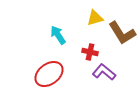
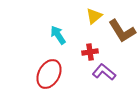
yellow triangle: moved 1 px left, 2 px up; rotated 24 degrees counterclockwise
brown L-shape: moved 2 px up
red cross: rotated 21 degrees counterclockwise
red ellipse: rotated 24 degrees counterclockwise
